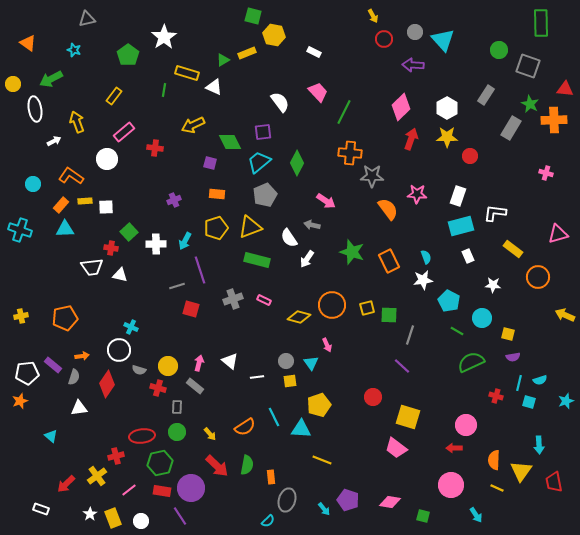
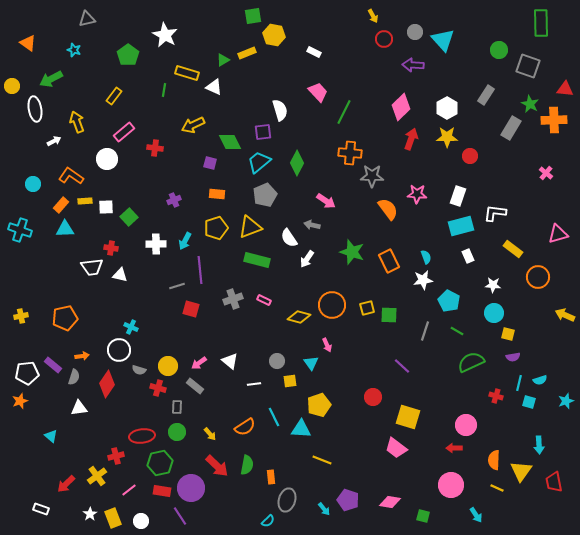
green square at (253, 16): rotated 24 degrees counterclockwise
white star at (164, 37): moved 1 px right, 2 px up; rotated 10 degrees counterclockwise
yellow circle at (13, 84): moved 1 px left, 2 px down
white semicircle at (280, 102): moved 8 px down; rotated 20 degrees clockwise
pink cross at (546, 173): rotated 24 degrees clockwise
green square at (129, 232): moved 15 px up
purple line at (200, 270): rotated 12 degrees clockwise
cyan circle at (482, 318): moved 12 px right, 5 px up
gray line at (410, 335): moved 15 px right, 4 px up
gray circle at (286, 361): moved 9 px left
pink arrow at (199, 363): rotated 140 degrees counterclockwise
white line at (257, 377): moved 3 px left, 7 px down
